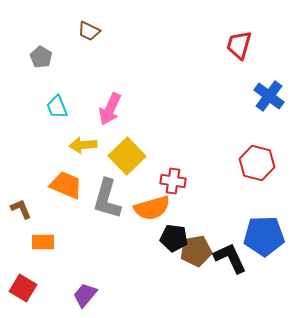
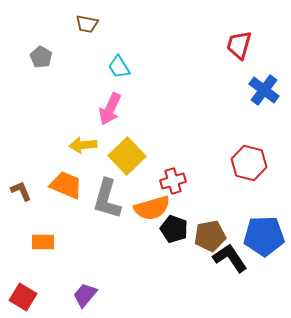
brown trapezoid: moved 2 px left, 7 px up; rotated 15 degrees counterclockwise
blue cross: moved 5 px left, 6 px up
cyan trapezoid: moved 62 px right, 40 px up; rotated 10 degrees counterclockwise
red hexagon: moved 8 px left
red cross: rotated 25 degrees counterclockwise
brown L-shape: moved 18 px up
black pentagon: moved 9 px up; rotated 12 degrees clockwise
brown pentagon: moved 14 px right, 15 px up
black L-shape: rotated 9 degrees counterclockwise
red square: moved 9 px down
